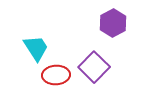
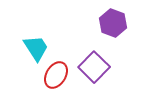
purple hexagon: rotated 12 degrees counterclockwise
red ellipse: rotated 56 degrees counterclockwise
